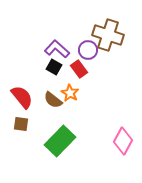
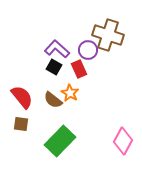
red rectangle: rotated 12 degrees clockwise
